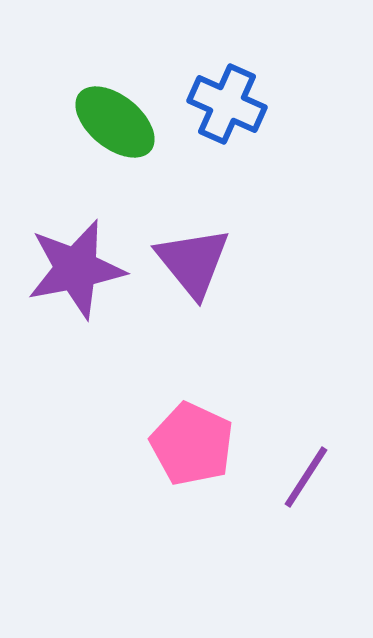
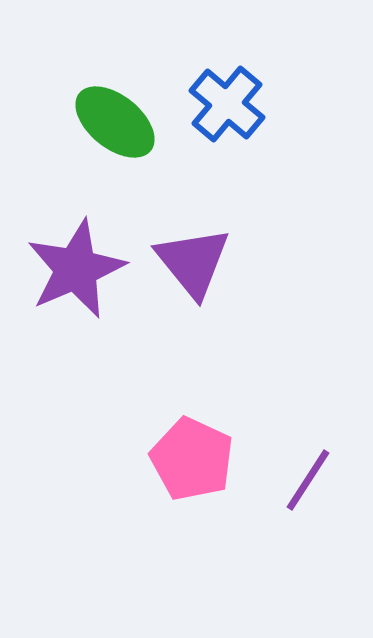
blue cross: rotated 16 degrees clockwise
purple star: rotated 12 degrees counterclockwise
pink pentagon: moved 15 px down
purple line: moved 2 px right, 3 px down
